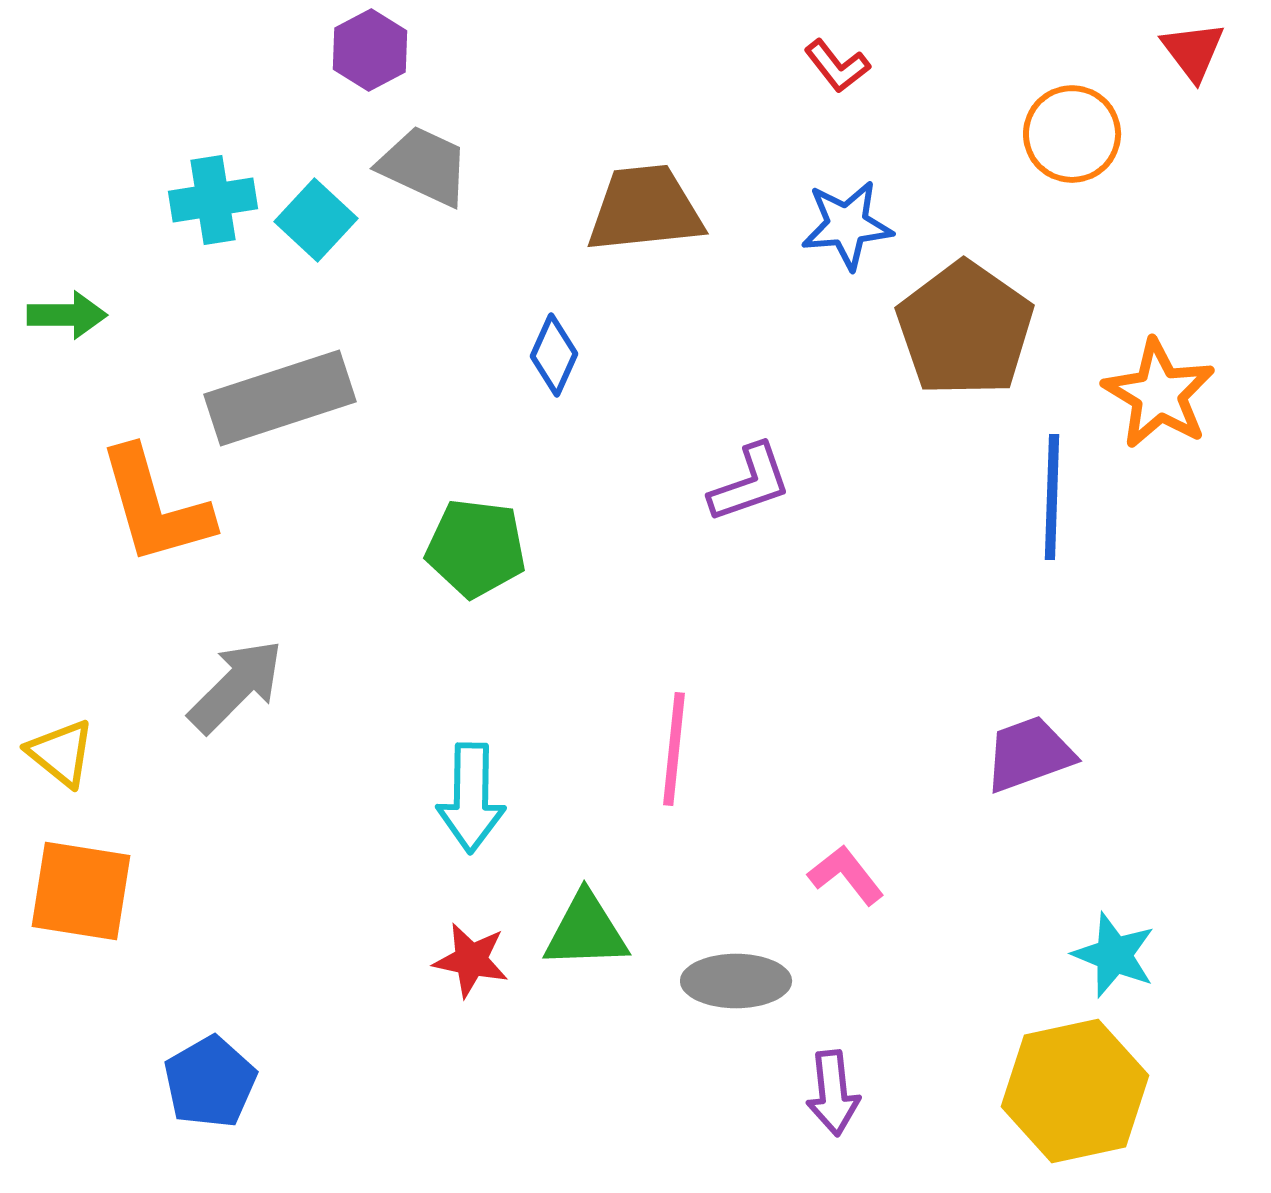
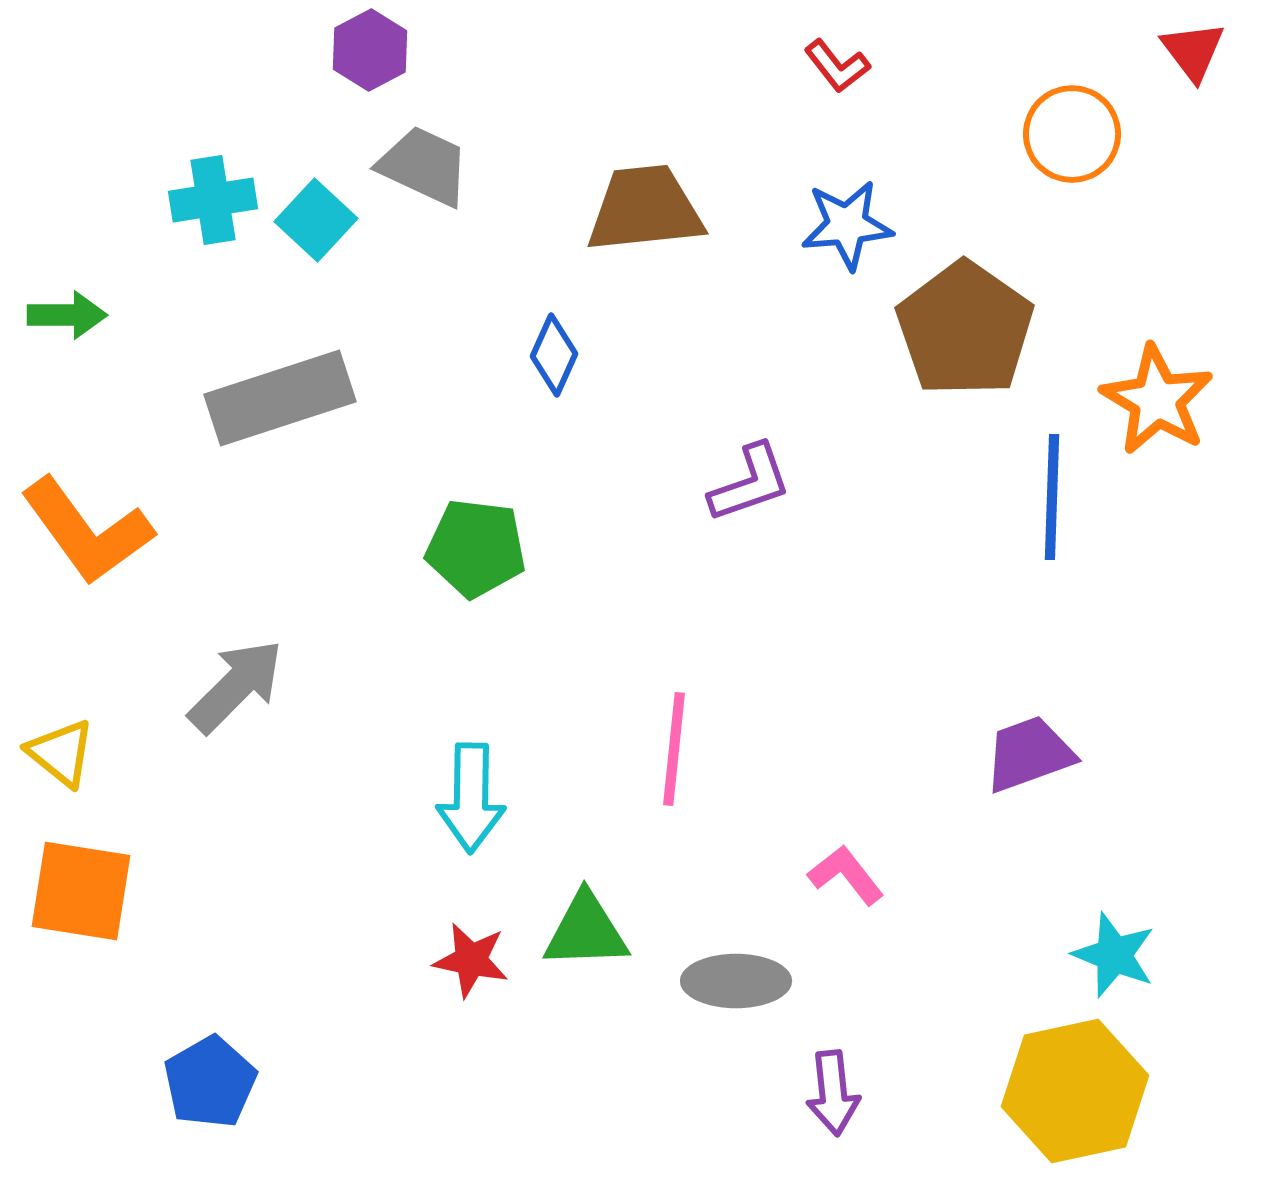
orange star: moved 2 px left, 6 px down
orange L-shape: moved 68 px left, 25 px down; rotated 20 degrees counterclockwise
